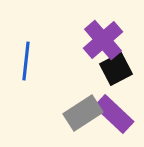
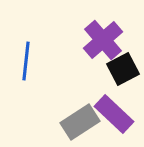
black square: moved 7 px right
gray rectangle: moved 3 px left, 9 px down
